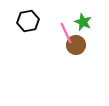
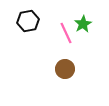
green star: moved 2 px down; rotated 18 degrees clockwise
brown circle: moved 11 px left, 24 px down
